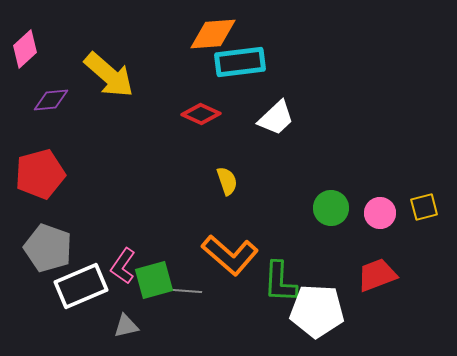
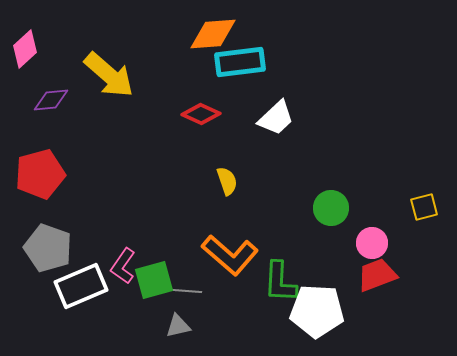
pink circle: moved 8 px left, 30 px down
gray triangle: moved 52 px right
